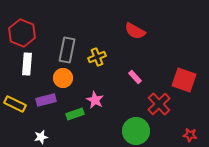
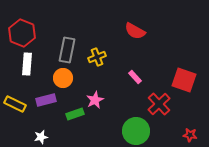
pink star: rotated 18 degrees clockwise
